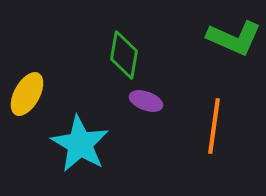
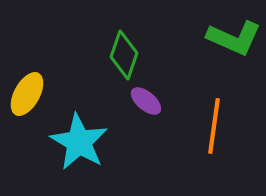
green diamond: rotated 9 degrees clockwise
purple ellipse: rotated 20 degrees clockwise
cyan star: moved 1 px left, 2 px up
